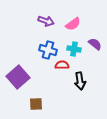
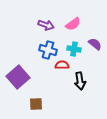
purple arrow: moved 4 px down
